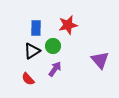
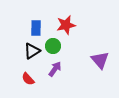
red star: moved 2 px left
